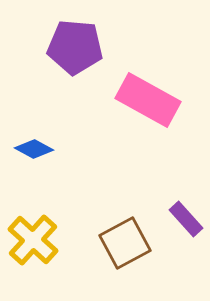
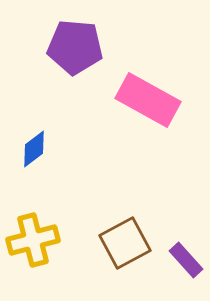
blue diamond: rotated 66 degrees counterclockwise
purple rectangle: moved 41 px down
yellow cross: rotated 33 degrees clockwise
